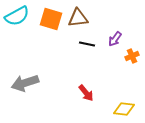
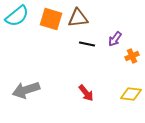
cyan semicircle: rotated 10 degrees counterclockwise
gray arrow: moved 1 px right, 7 px down
yellow diamond: moved 7 px right, 15 px up
